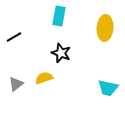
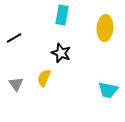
cyan rectangle: moved 3 px right, 1 px up
black line: moved 1 px down
yellow semicircle: rotated 48 degrees counterclockwise
gray triangle: rotated 28 degrees counterclockwise
cyan trapezoid: moved 2 px down
